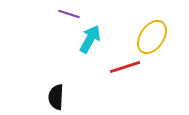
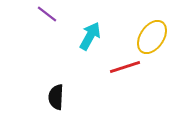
purple line: moved 22 px left; rotated 20 degrees clockwise
cyan arrow: moved 3 px up
